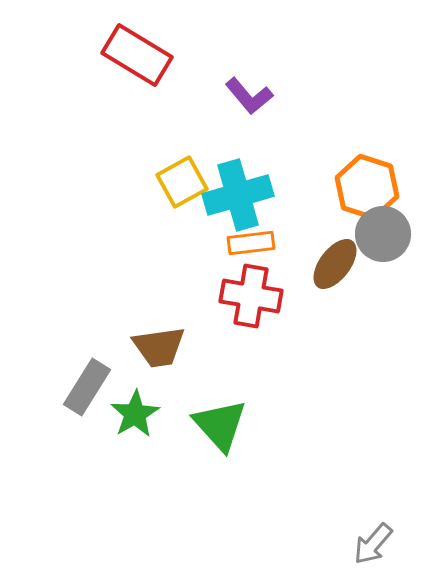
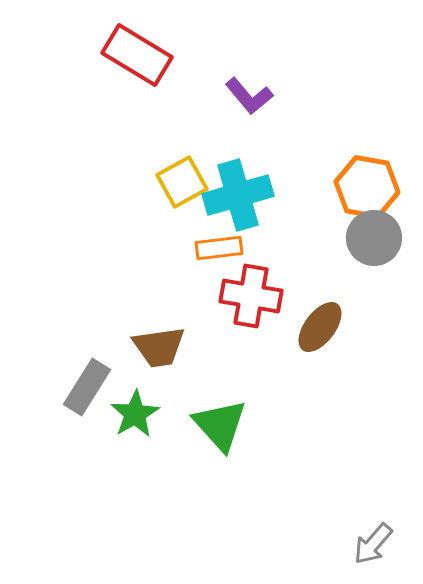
orange hexagon: rotated 8 degrees counterclockwise
gray circle: moved 9 px left, 4 px down
orange rectangle: moved 32 px left, 5 px down
brown ellipse: moved 15 px left, 63 px down
